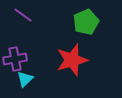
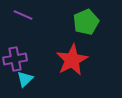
purple line: rotated 12 degrees counterclockwise
red star: rotated 12 degrees counterclockwise
